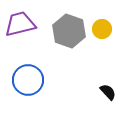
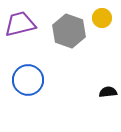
yellow circle: moved 11 px up
black semicircle: rotated 54 degrees counterclockwise
